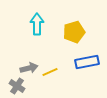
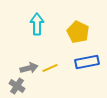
yellow pentagon: moved 4 px right; rotated 30 degrees counterclockwise
yellow line: moved 4 px up
